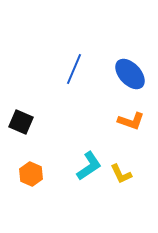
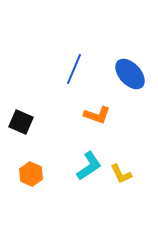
orange L-shape: moved 34 px left, 6 px up
